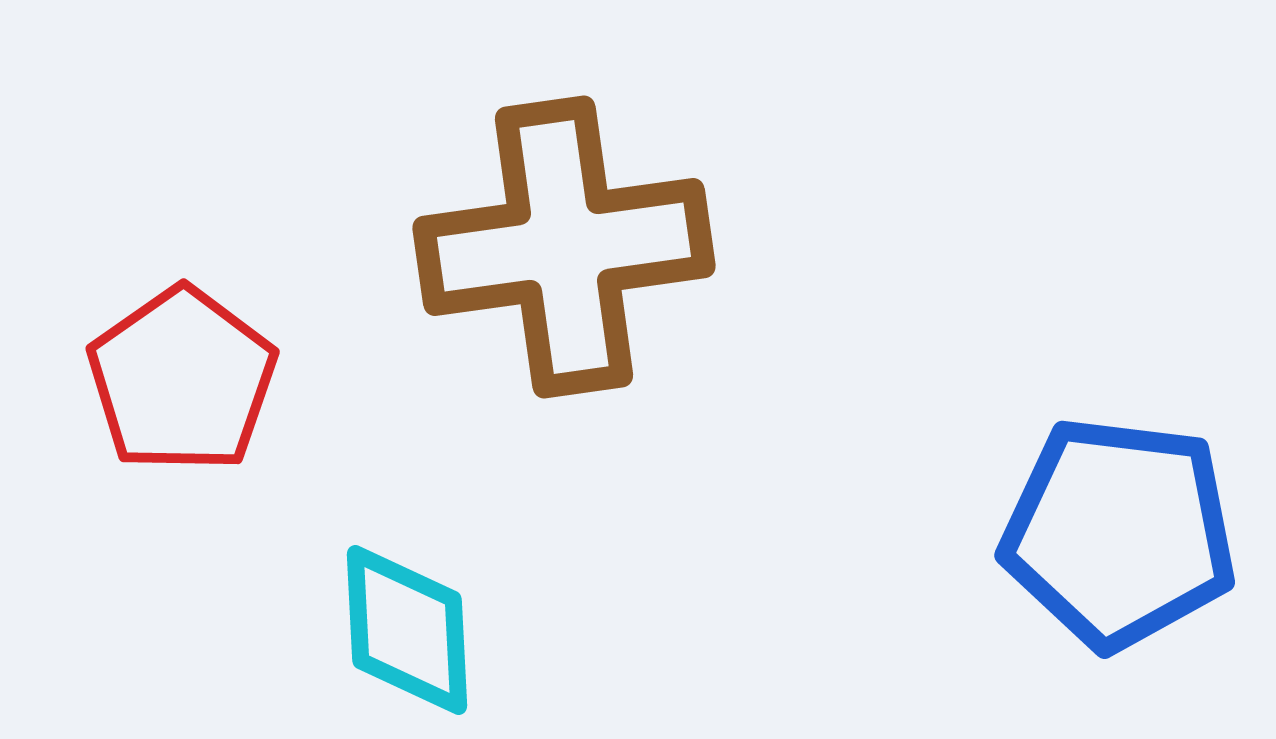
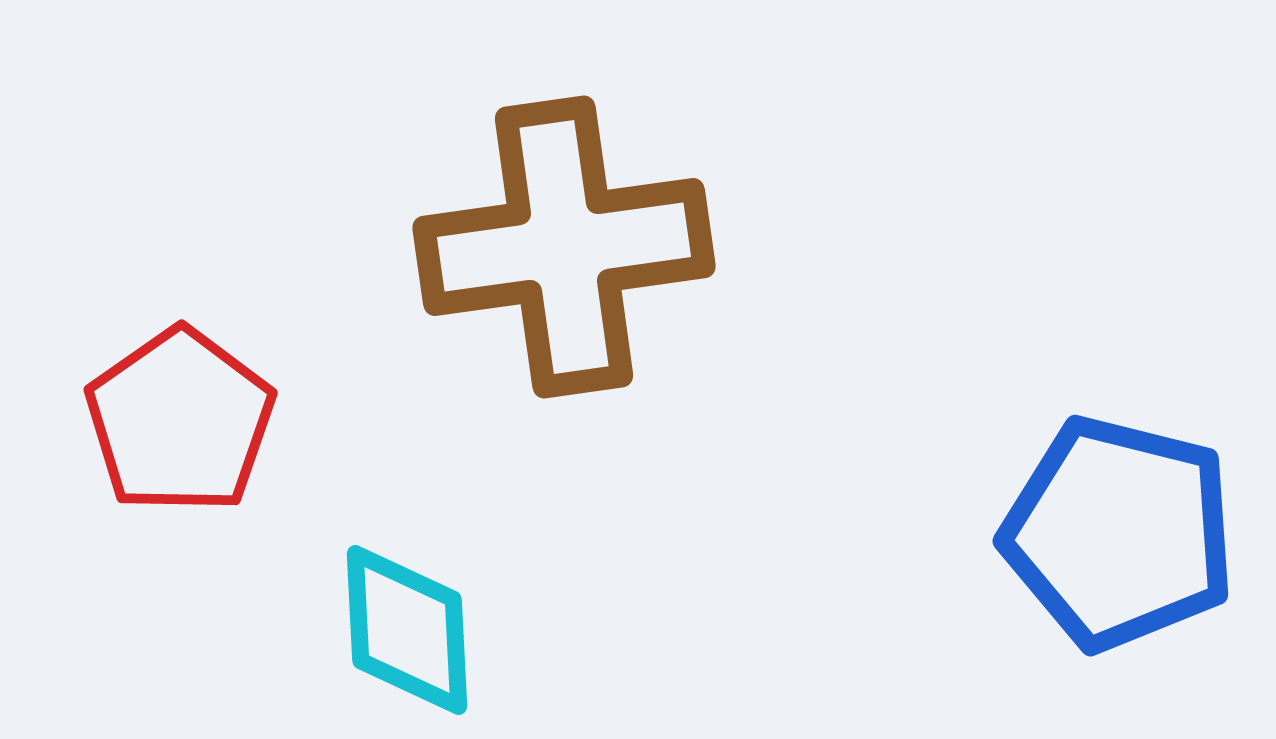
red pentagon: moved 2 px left, 41 px down
blue pentagon: rotated 7 degrees clockwise
